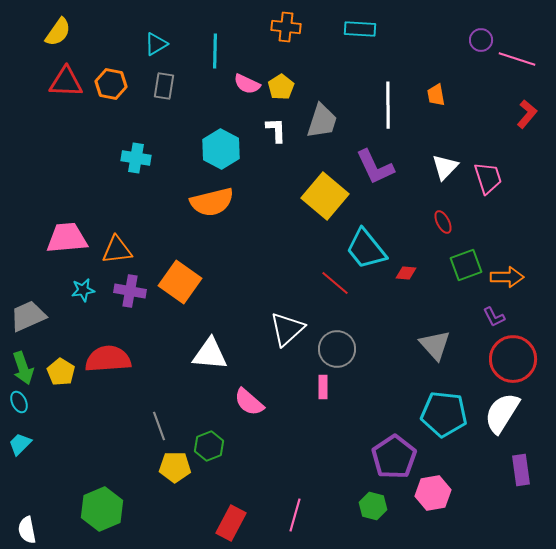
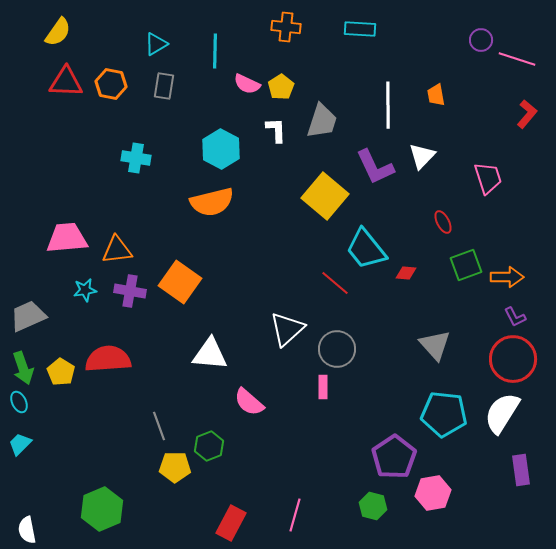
white triangle at (445, 167): moved 23 px left, 11 px up
cyan star at (83, 290): moved 2 px right
purple L-shape at (494, 317): moved 21 px right
